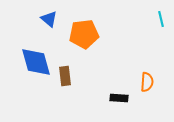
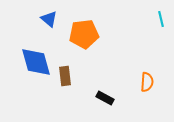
black rectangle: moved 14 px left; rotated 24 degrees clockwise
